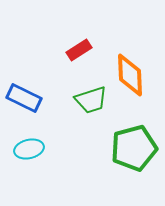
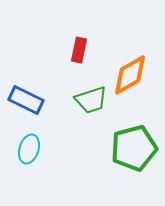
red rectangle: rotated 45 degrees counterclockwise
orange diamond: rotated 63 degrees clockwise
blue rectangle: moved 2 px right, 2 px down
cyan ellipse: rotated 60 degrees counterclockwise
